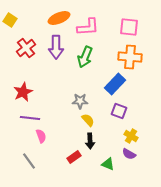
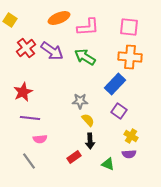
purple arrow: moved 4 px left, 4 px down; rotated 55 degrees counterclockwise
green arrow: rotated 100 degrees clockwise
purple square: rotated 14 degrees clockwise
pink semicircle: moved 1 px left, 3 px down; rotated 104 degrees clockwise
purple semicircle: rotated 32 degrees counterclockwise
